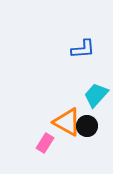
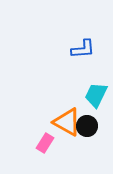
cyan trapezoid: rotated 16 degrees counterclockwise
